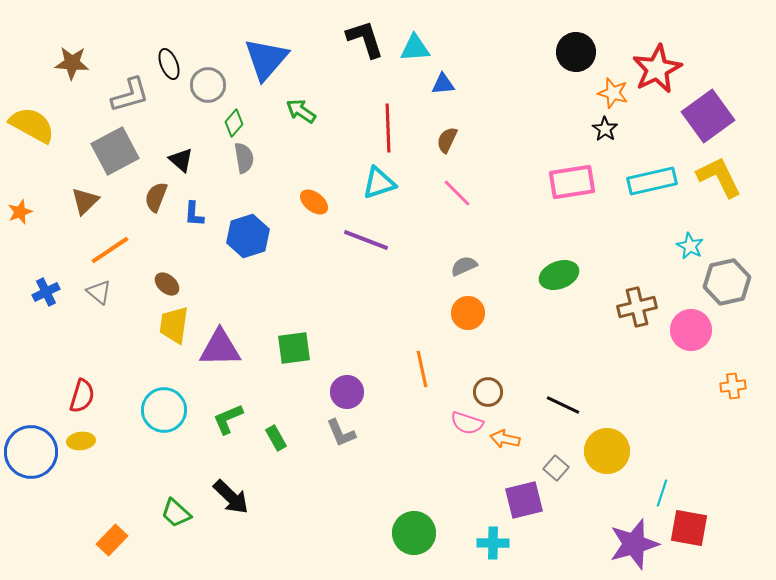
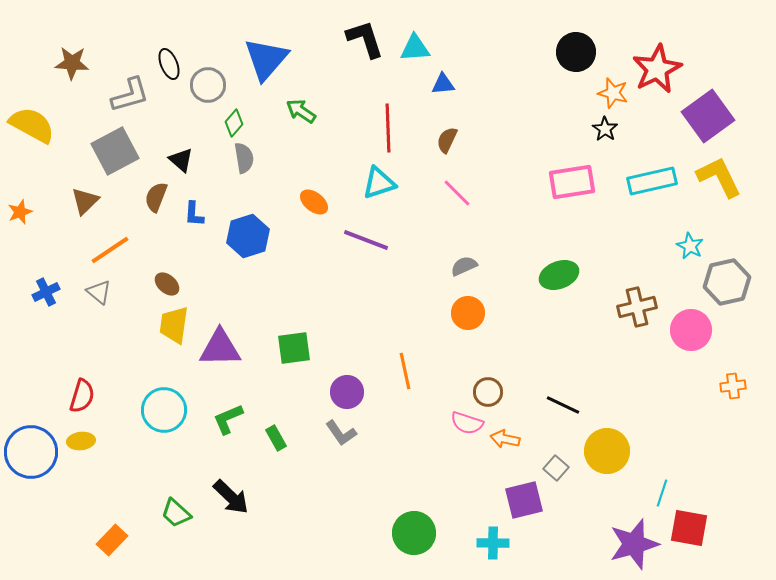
orange line at (422, 369): moved 17 px left, 2 px down
gray L-shape at (341, 433): rotated 12 degrees counterclockwise
